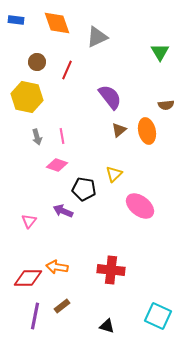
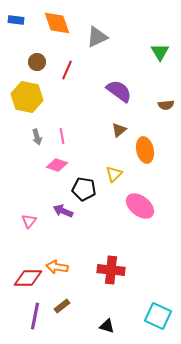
purple semicircle: moved 9 px right, 6 px up; rotated 16 degrees counterclockwise
orange ellipse: moved 2 px left, 19 px down
